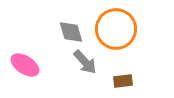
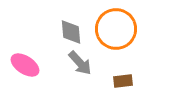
gray diamond: rotated 12 degrees clockwise
gray arrow: moved 5 px left, 1 px down
